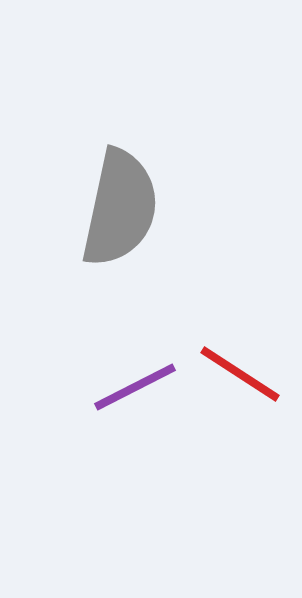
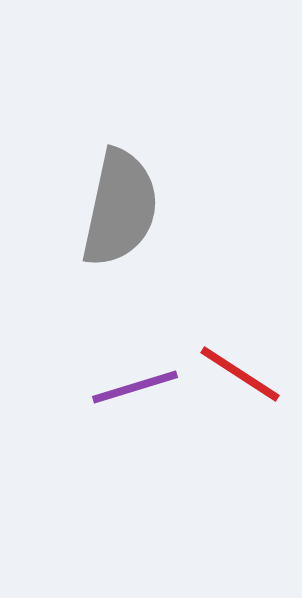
purple line: rotated 10 degrees clockwise
